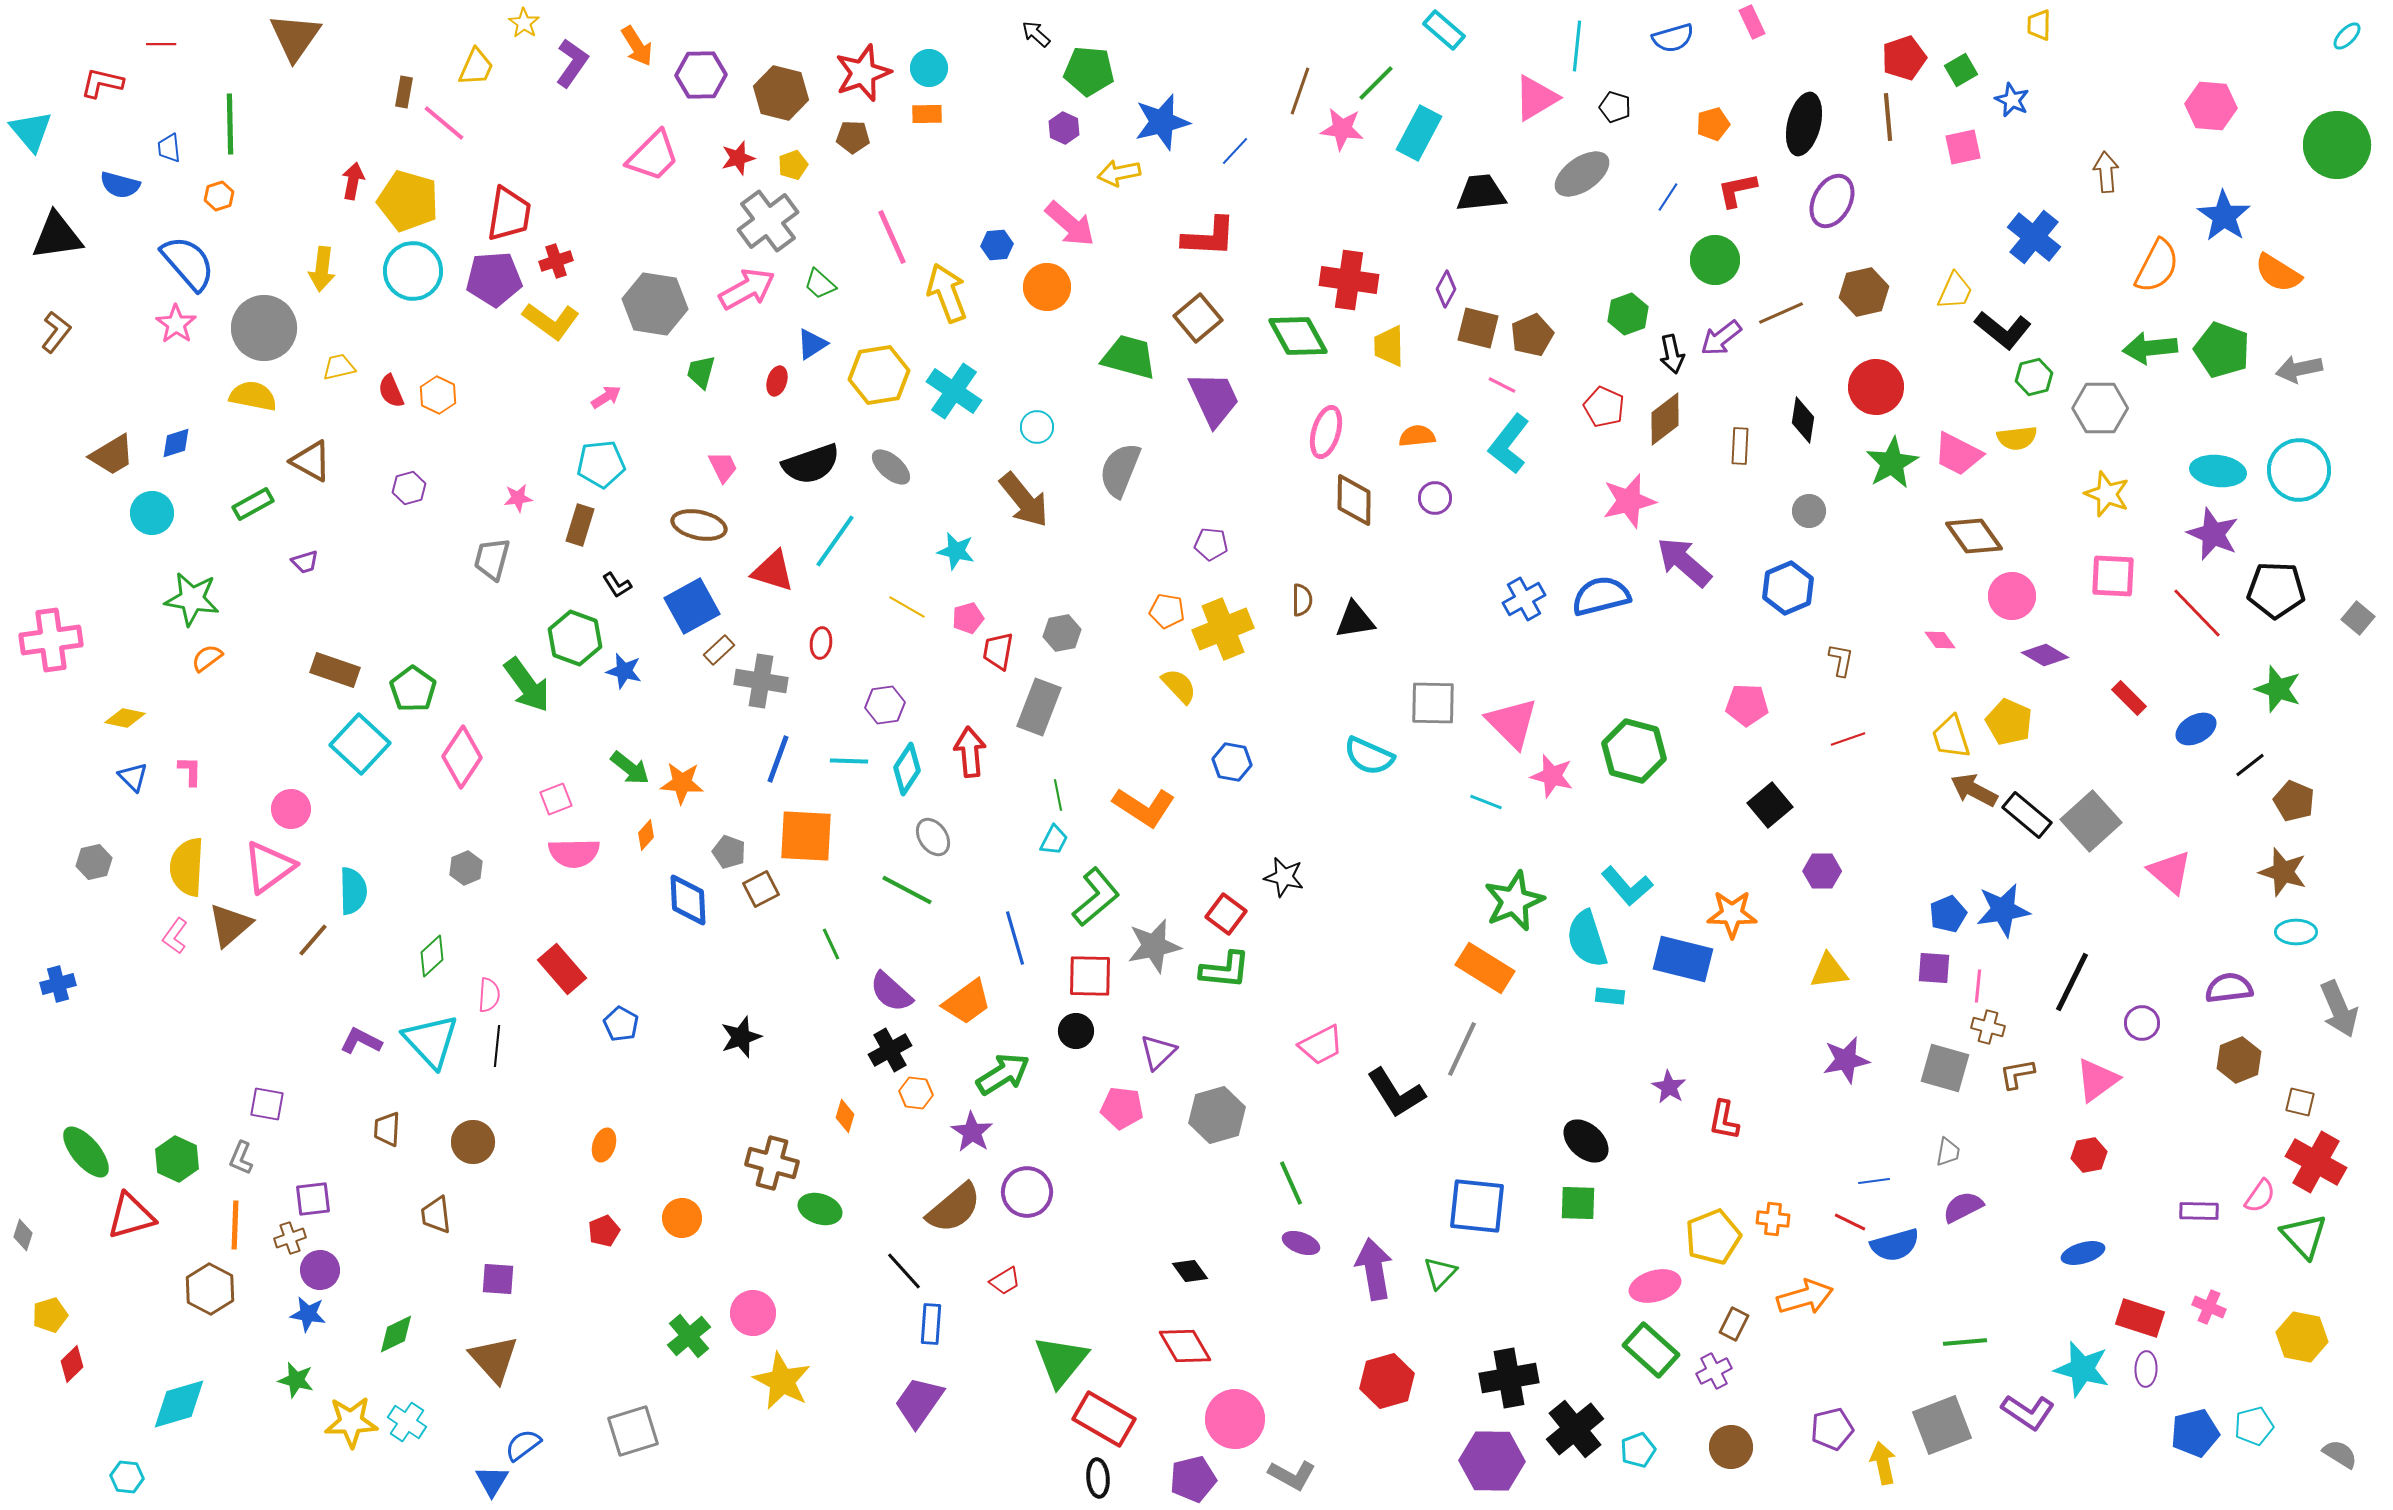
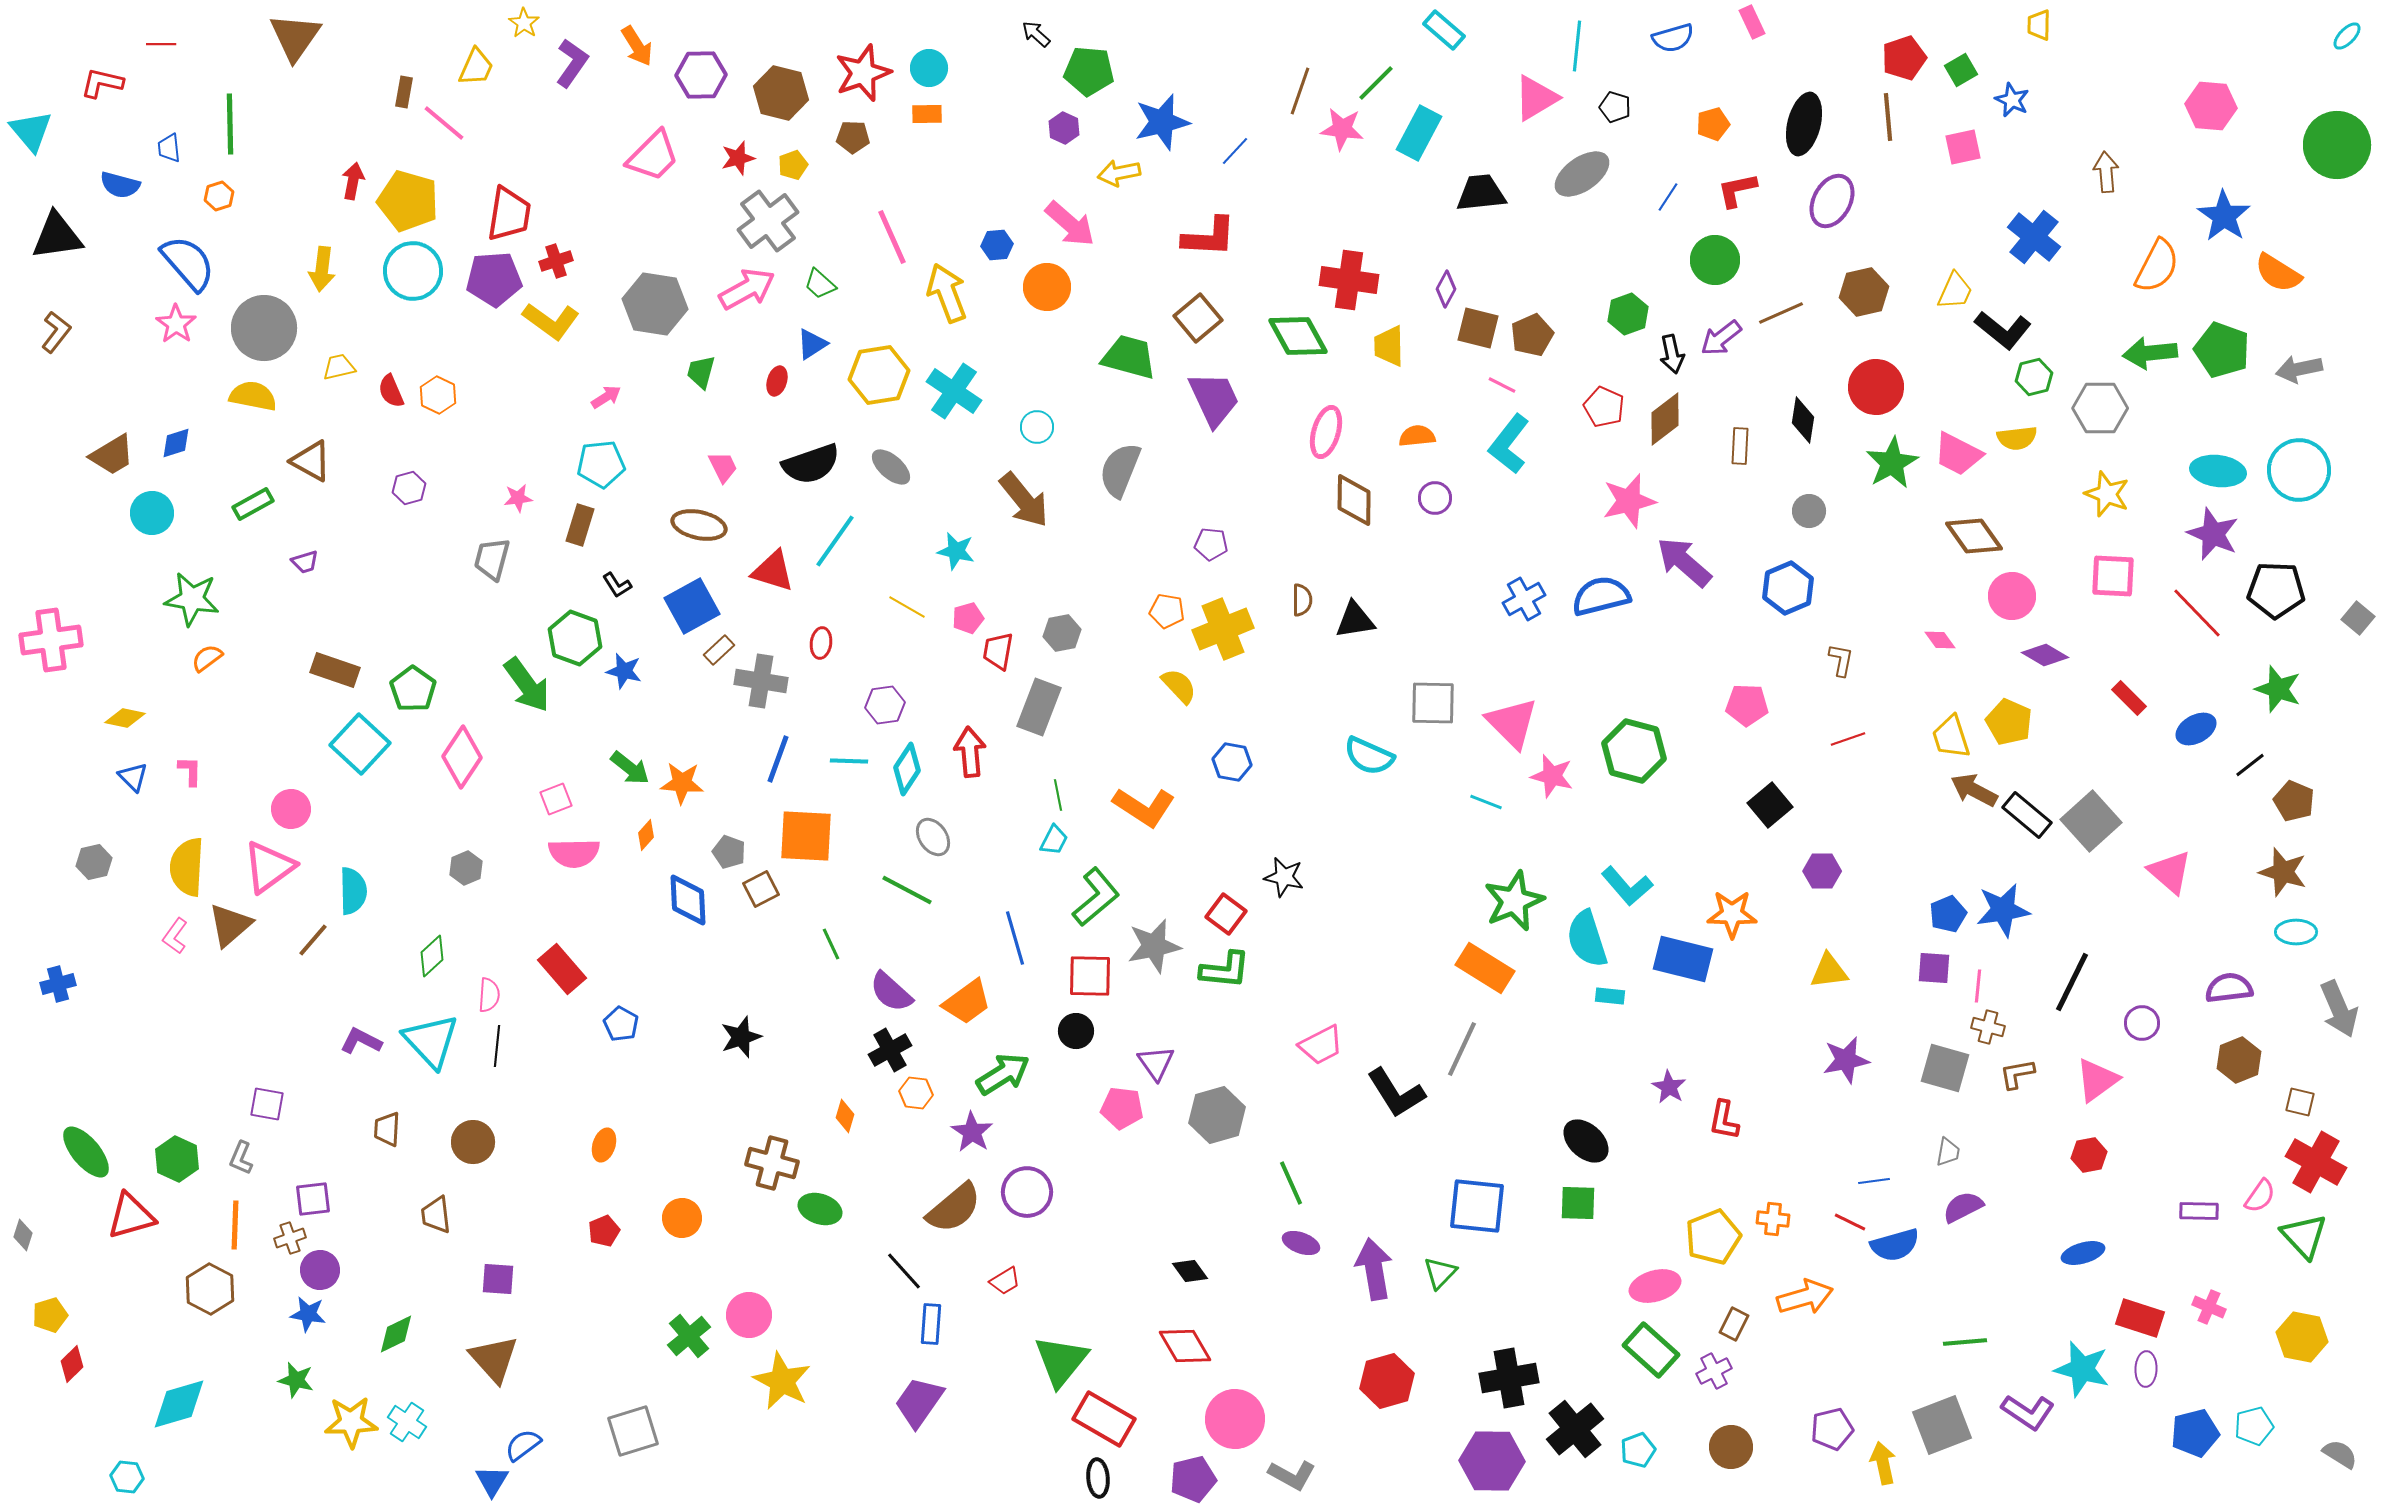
green arrow at (2150, 348): moved 5 px down
purple triangle at (1158, 1052): moved 2 px left, 11 px down; rotated 21 degrees counterclockwise
pink circle at (753, 1313): moved 4 px left, 2 px down
